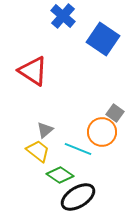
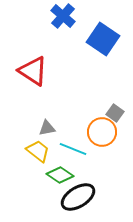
gray triangle: moved 2 px right, 2 px up; rotated 30 degrees clockwise
cyan line: moved 5 px left
